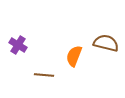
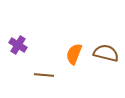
brown semicircle: moved 10 px down
orange semicircle: moved 2 px up
